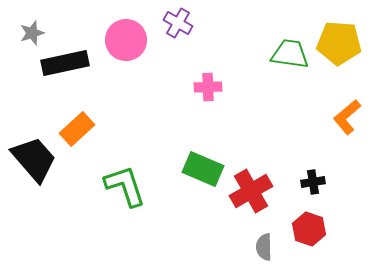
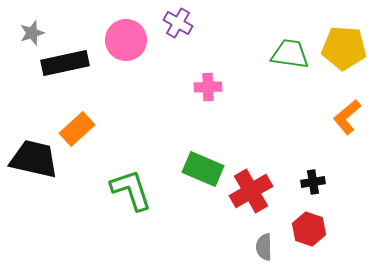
yellow pentagon: moved 5 px right, 5 px down
black trapezoid: rotated 36 degrees counterclockwise
green L-shape: moved 6 px right, 4 px down
